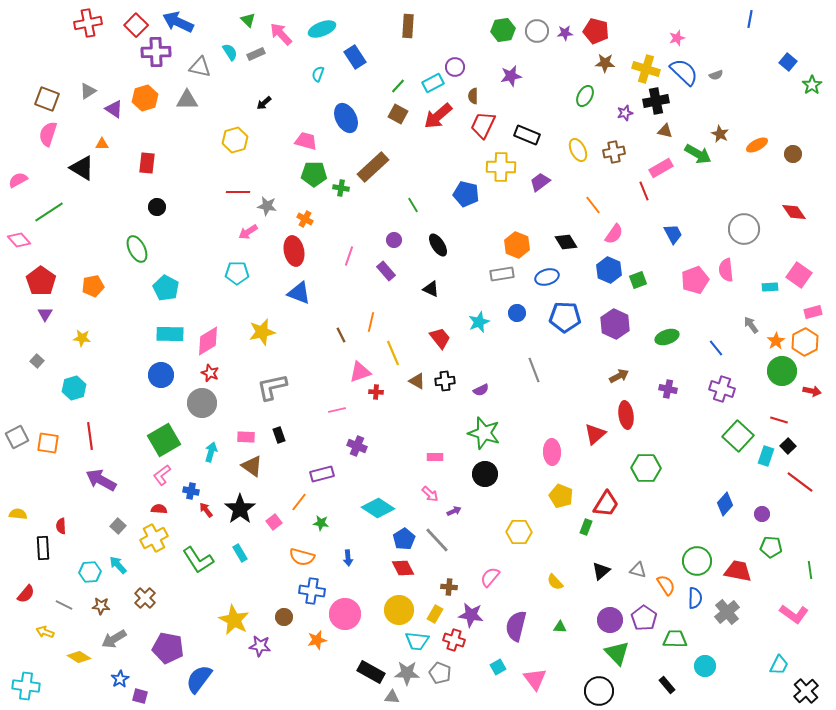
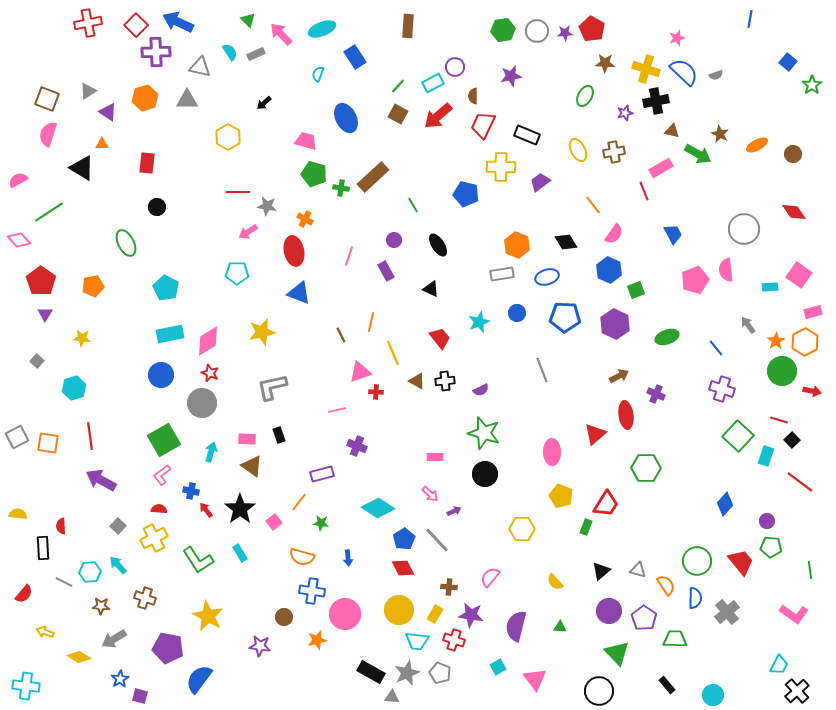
red pentagon at (596, 31): moved 4 px left, 2 px up; rotated 15 degrees clockwise
purple triangle at (114, 109): moved 6 px left, 3 px down
brown triangle at (665, 131): moved 7 px right
yellow hexagon at (235, 140): moved 7 px left, 3 px up; rotated 15 degrees counterclockwise
brown rectangle at (373, 167): moved 10 px down
green pentagon at (314, 174): rotated 15 degrees clockwise
green ellipse at (137, 249): moved 11 px left, 6 px up
purple rectangle at (386, 271): rotated 12 degrees clockwise
green square at (638, 280): moved 2 px left, 10 px down
gray arrow at (751, 325): moved 3 px left
cyan rectangle at (170, 334): rotated 12 degrees counterclockwise
gray line at (534, 370): moved 8 px right
purple cross at (668, 389): moved 12 px left, 5 px down; rotated 12 degrees clockwise
pink rectangle at (246, 437): moved 1 px right, 2 px down
black square at (788, 446): moved 4 px right, 6 px up
purple circle at (762, 514): moved 5 px right, 7 px down
yellow hexagon at (519, 532): moved 3 px right, 3 px up
red trapezoid at (738, 571): moved 3 px right, 9 px up; rotated 40 degrees clockwise
red semicircle at (26, 594): moved 2 px left
brown cross at (145, 598): rotated 25 degrees counterclockwise
gray line at (64, 605): moved 23 px up
yellow star at (234, 620): moved 26 px left, 4 px up
purple circle at (610, 620): moved 1 px left, 9 px up
cyan circle at (705, 666): moved 8 px right, 29 px down
gray star at (407, 673): rotated 25 degrees counterclockwise
black cross at (806, 691): moved 9 px left
